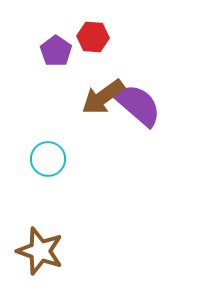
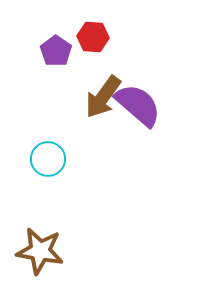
brown arrow: rotated 18 degrees counterclockwise
brown star: rotated 9 degrees counterclockwise
